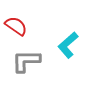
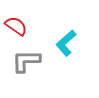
cyan L-shape: moved 2 px left, 2 px up
